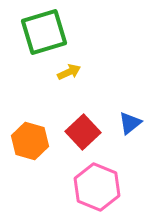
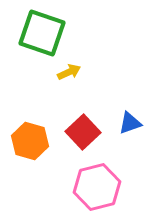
green square: moved 2 px left, 1 px down; rotated 36 degrees clockwise
blue triangle: rotated 20 degrees clockwise
pink hexagon: rotated 24 degrees clockwise
